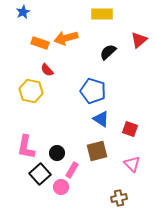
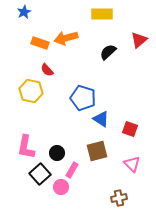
blue star: moved 1 px right
blue pentagon: moved 10 px left, 7 px down
